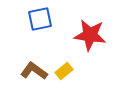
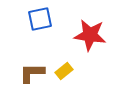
brown L-shape: moved 2 px left, 2 px down; rotated 36 degrees counterclockwise
